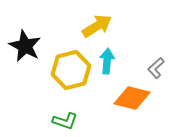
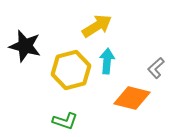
black star: rotated 12 degrees counterclockwise
